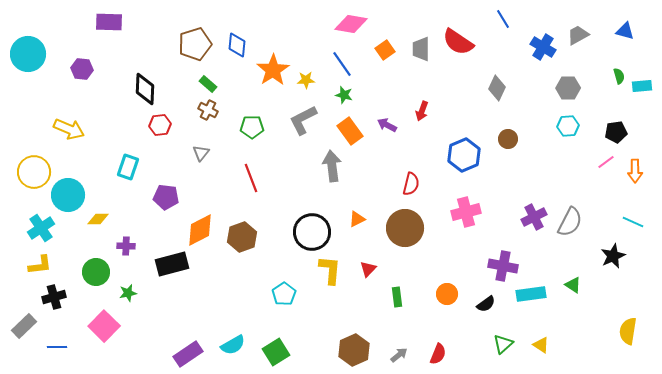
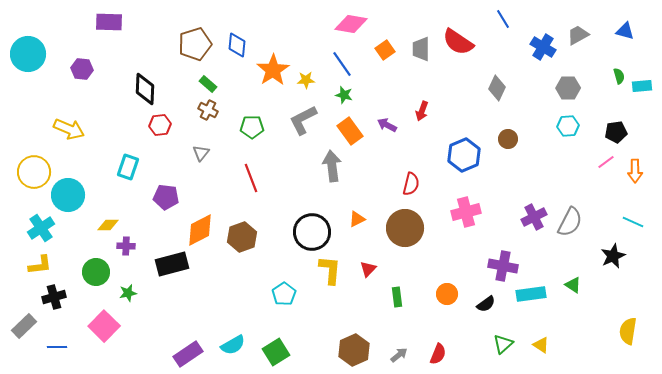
yellow diamond at (98, 219): moved 10 px right, 6 px down
